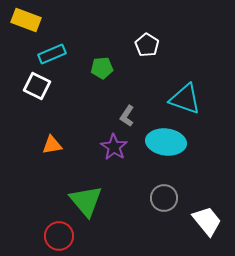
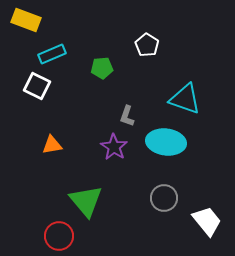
gray L-shape: rotated 15 degrees counterclockwise
